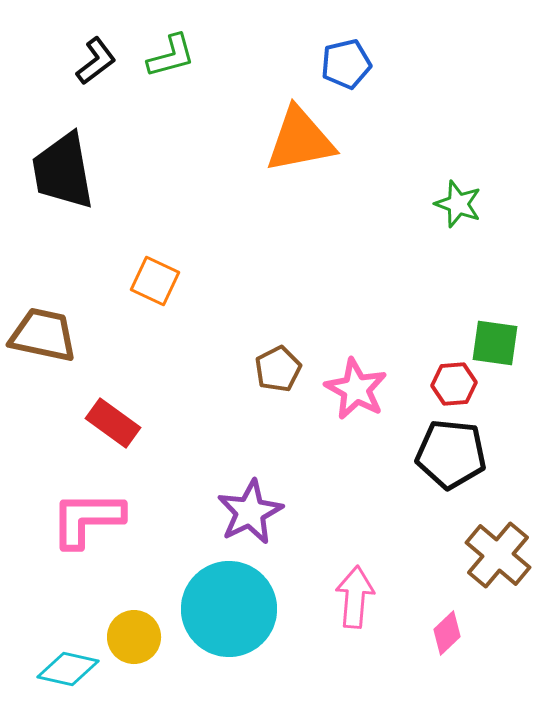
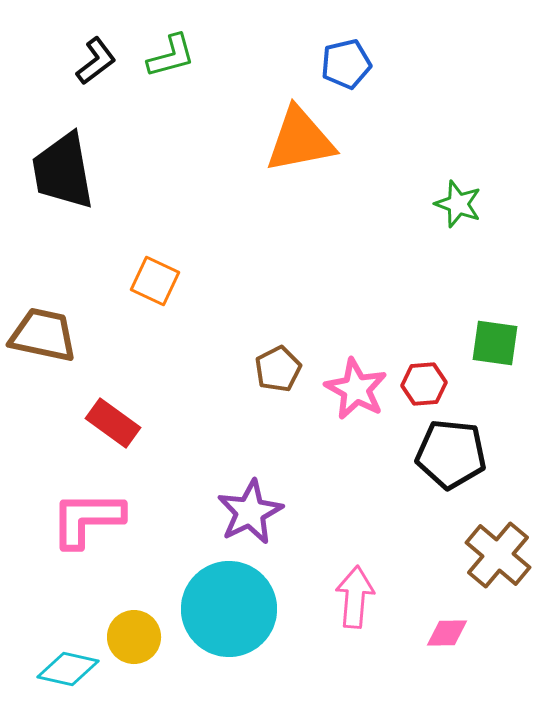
red hexagon: moved 30 px left
pink diamond: rotated 42 degrees clockwise
